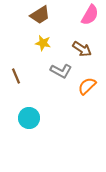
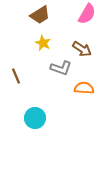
pink semicircle: moved 3 px left, 1 px up
yellow star: rotated 14 degrees clockwise
gray L-shape: moved 3 px up; rotated 10 degrees counterclockwise
orange semicircle: moved 3 px left, 2 px down; rotated 48 degrees clockwise
cyan circle: moved 6 px right
